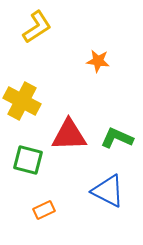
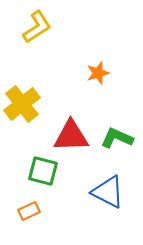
orange star: moved 12 px down; rotated 25 degrees counterclockwise
yellow cross: moved 3 px down; rotated 24 degrees clockwise
red triangle: moved 2 px right, 1 px down
green square: moved 15 px right, 11 px down
blue triangle: moved 1 px down
orange rectangle: moved 15 px left, 1 px down
